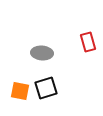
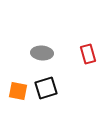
red rectangle: moved 12 px down
orange square: moved 2 px left
